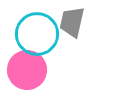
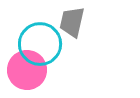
cyan circle: moved 3 px right, 10 px down
